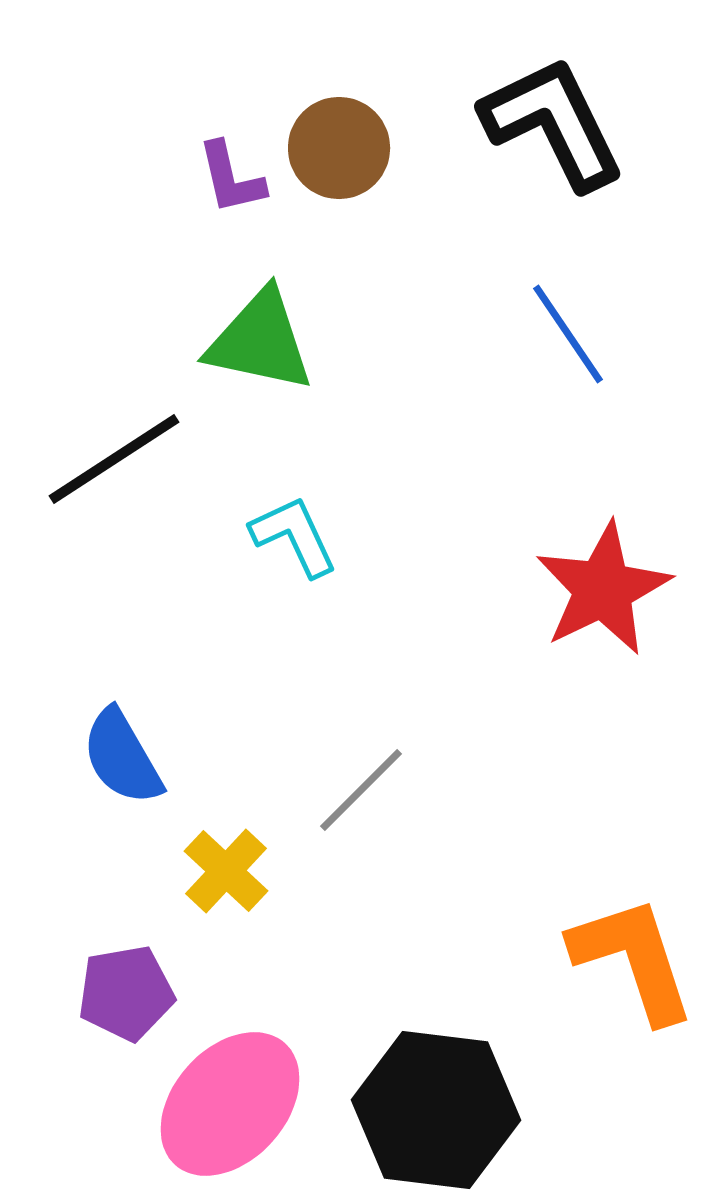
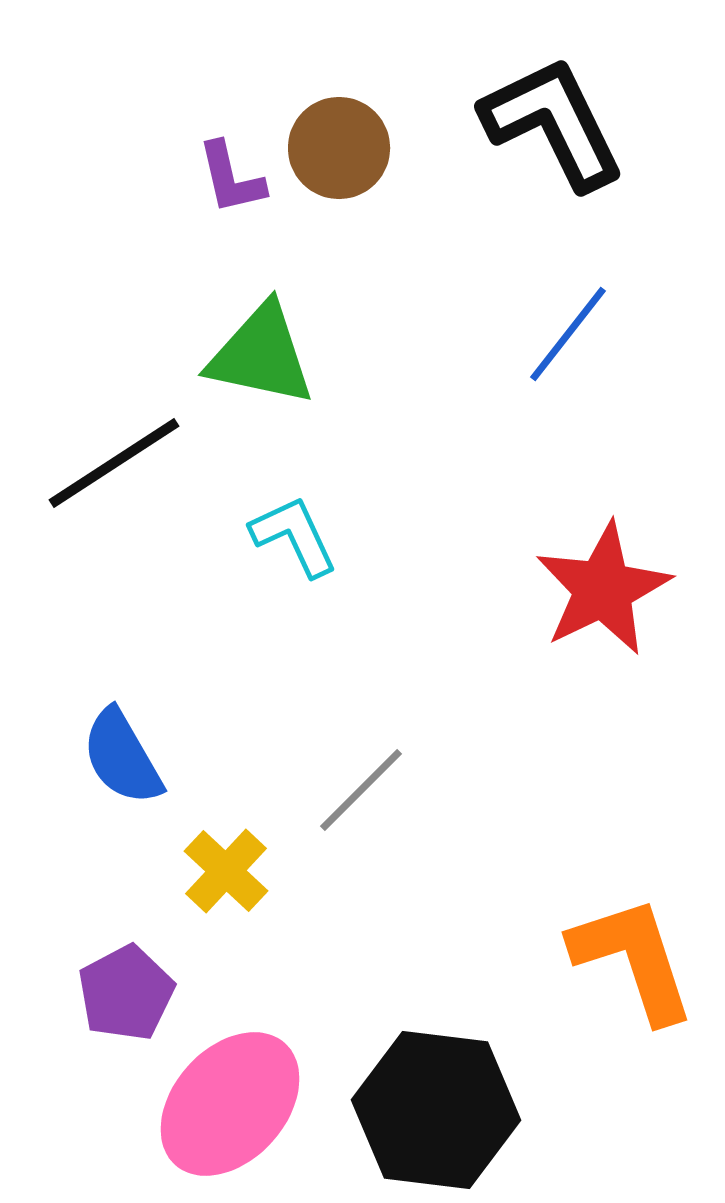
blue line: rotated 72 degrees clockwise
green triangle: moved 1 px right, 14 px down
black line: moved 4 px down
purple pentagon: rotated 18 degrees counterclockwise
